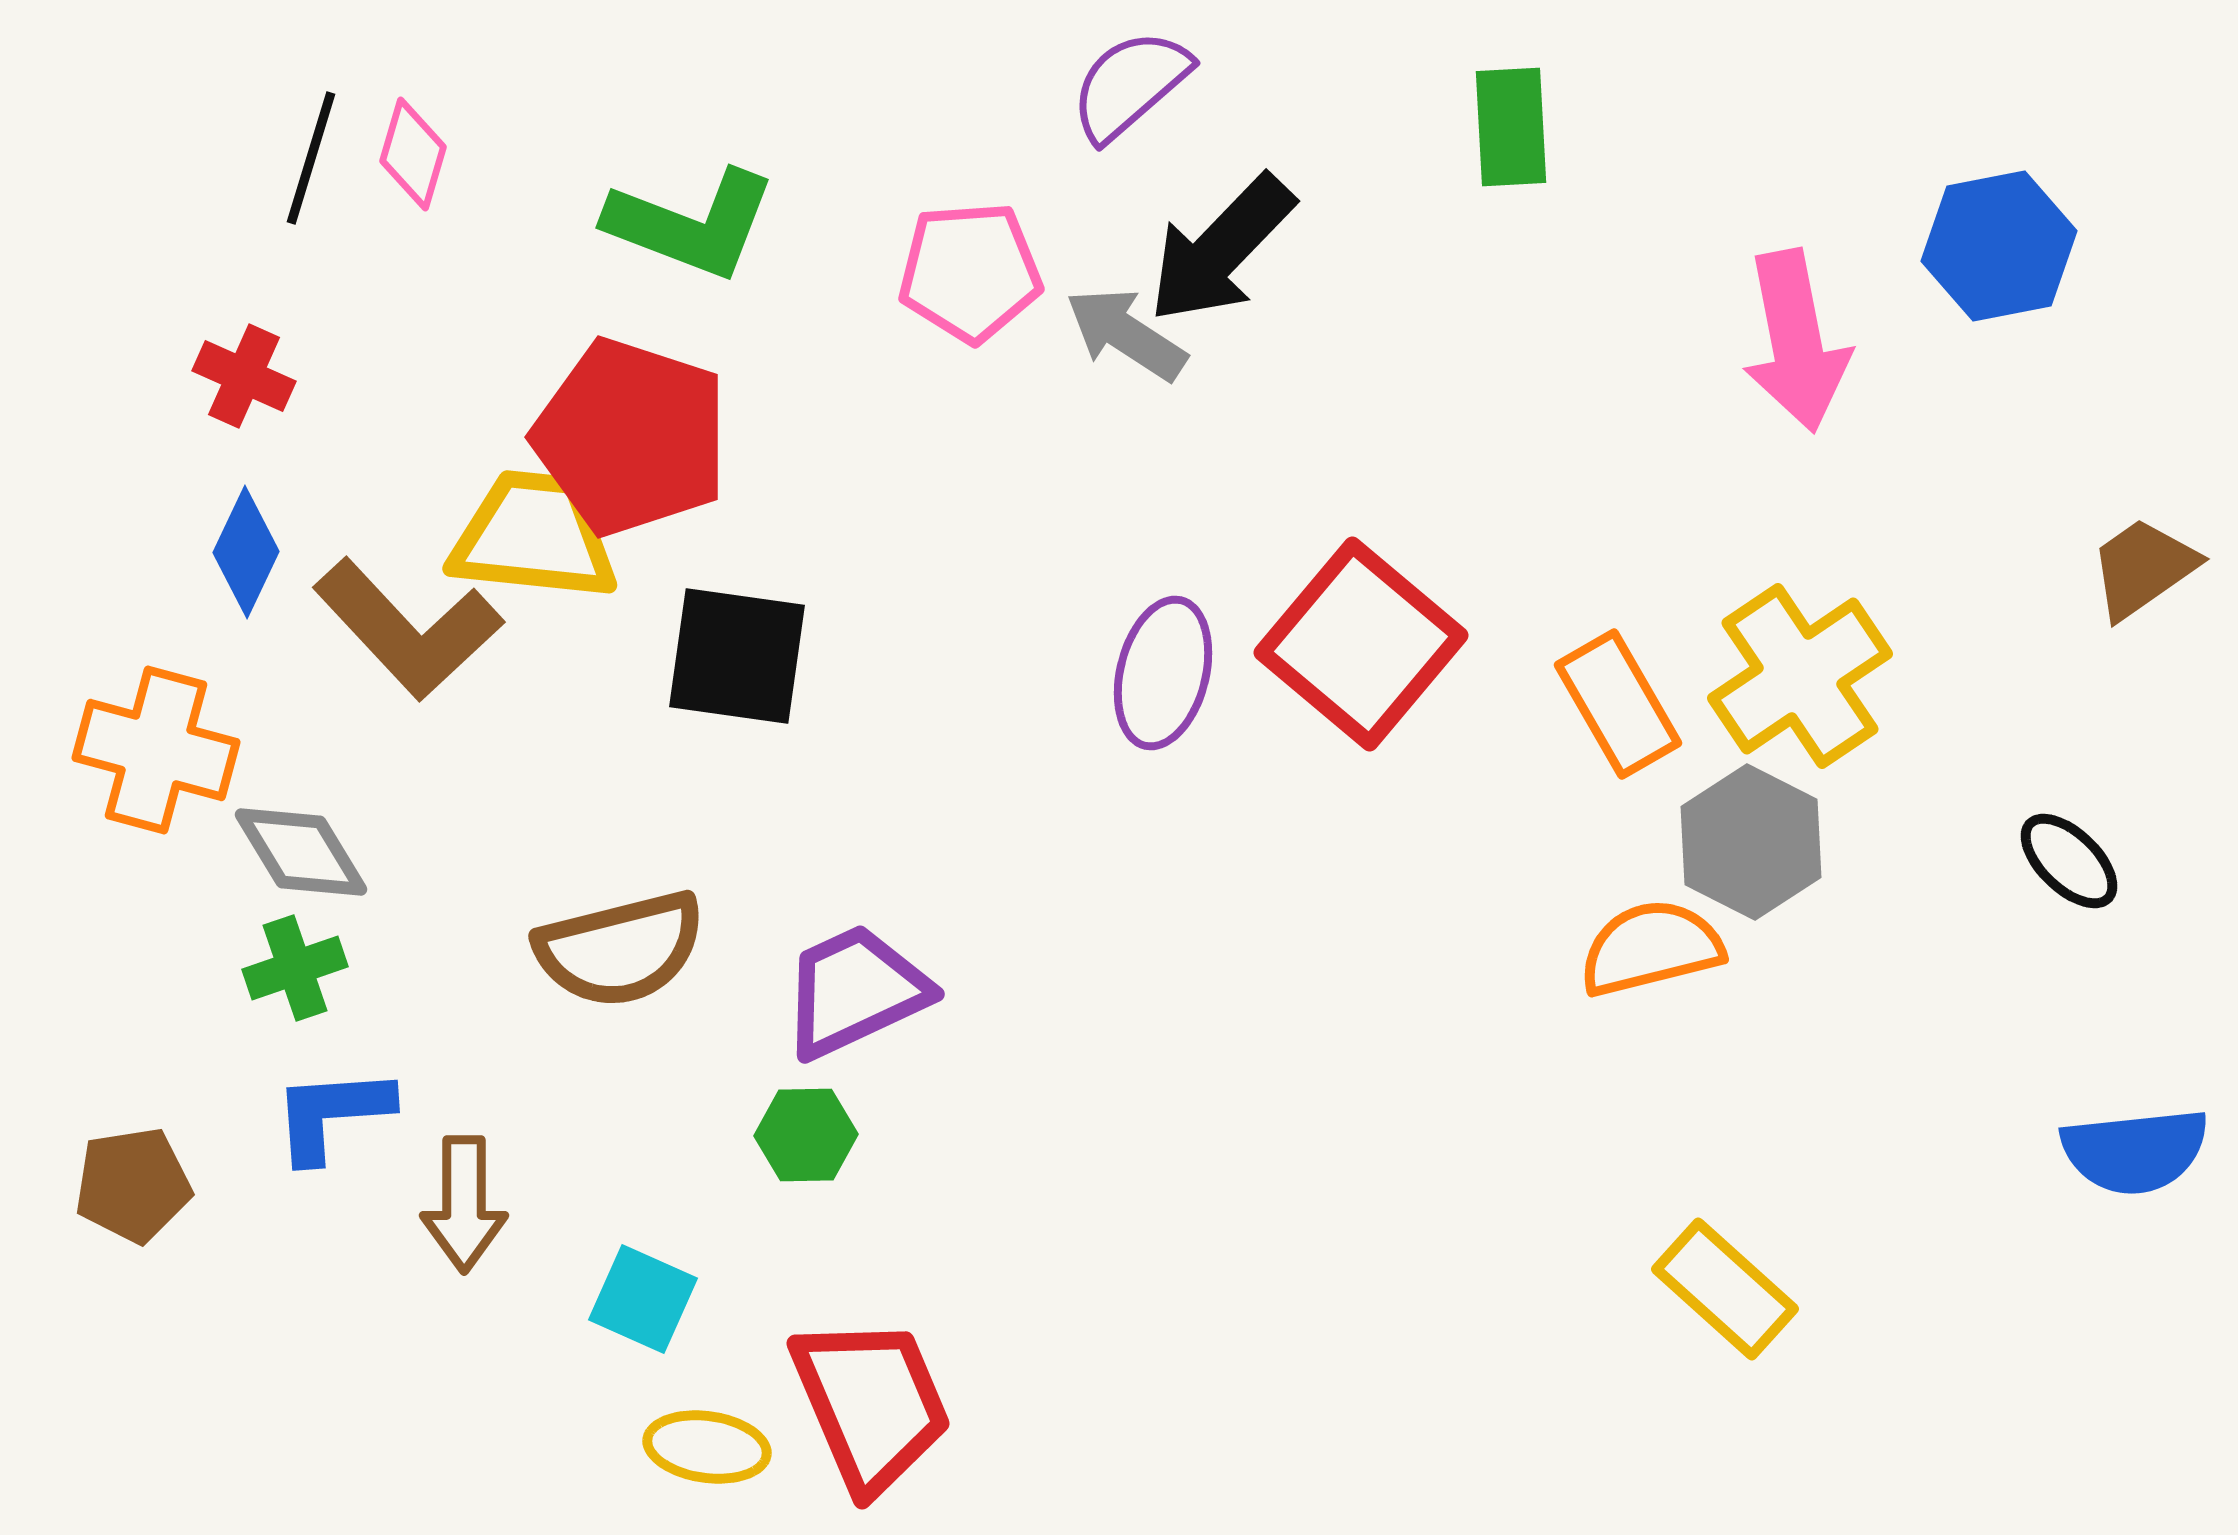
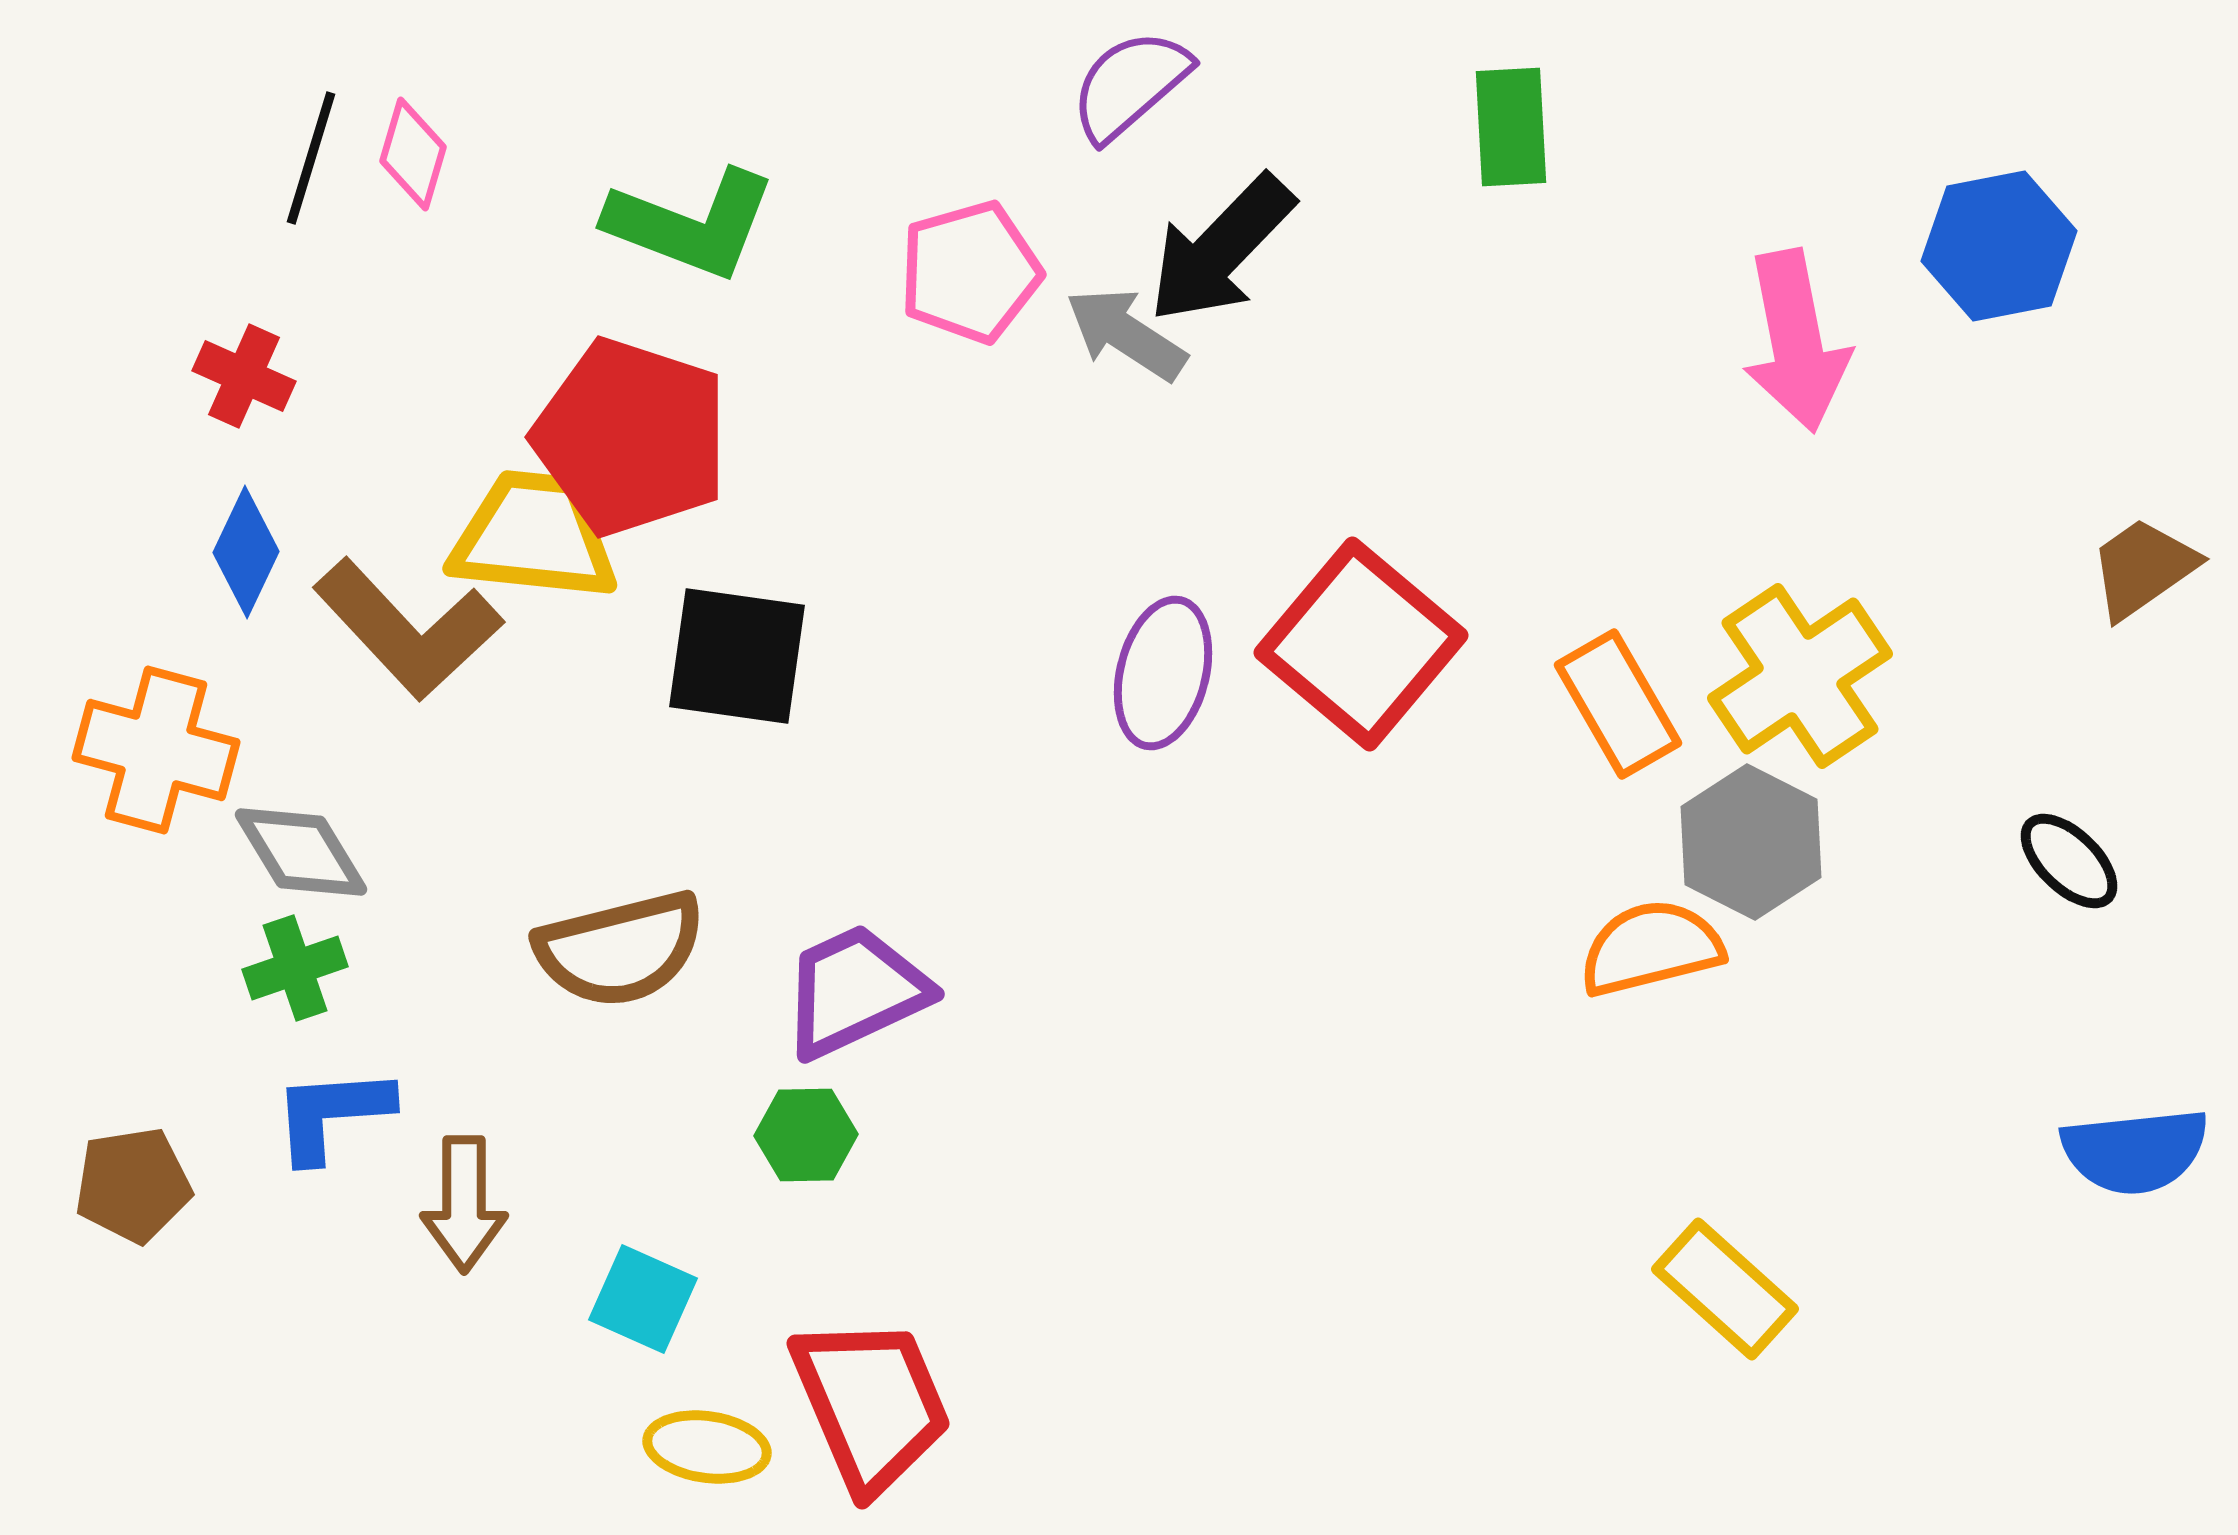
pink pentagon: rotated 12 degrees counterclockwise
